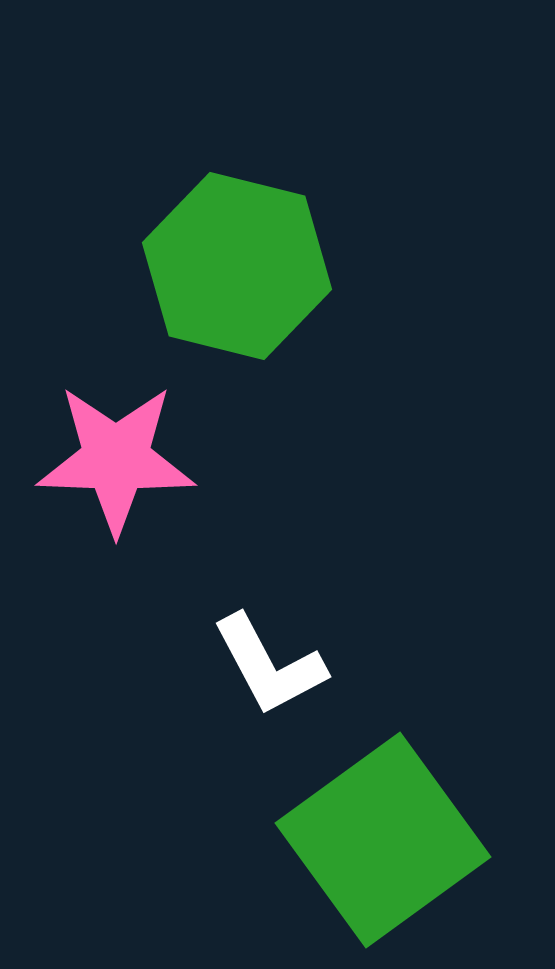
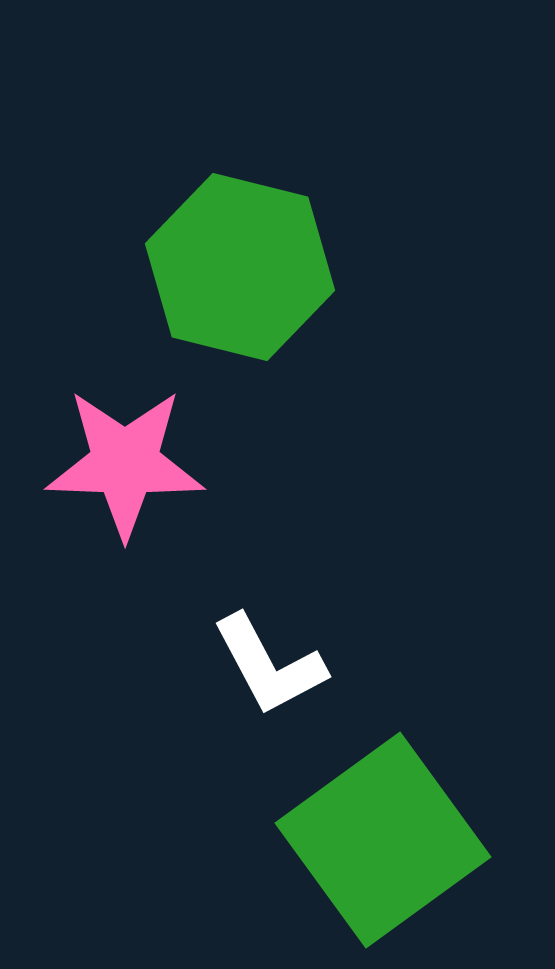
green hexagon: moved 3 px right, 1 px down
pink star: moved 9 px right, 4 px down
